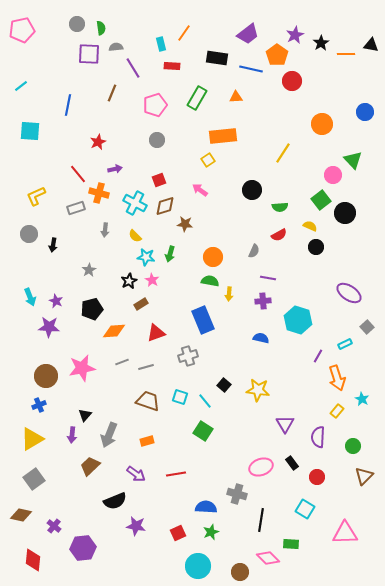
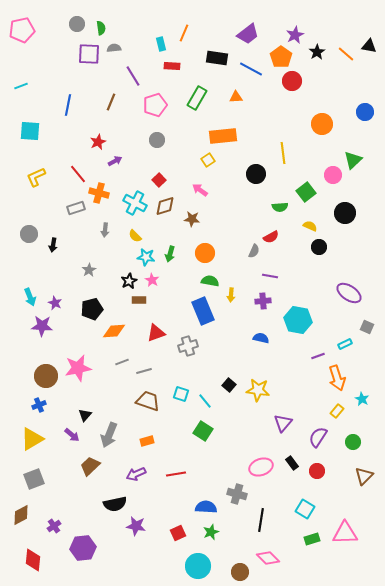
orange line at (184, 33): rotated 12 degrees counterclockwise
black star at (321, 43): moved 4 px left, 9 px down
black triangle at (371, 45): moved 2 px left, 1 px down
gray semicircle at (116, 47): moved 2 px left, 1 px down
orange line at (346, 54): rotated 42 degrees clockwise
orange pentagon at (277, 55): moved 4 px right, 2 px down
purple line at (133, 68): moved 8 px down
blue line at (251, 69): rotated 15 degrees clockwise
cyan line at (21, 86): rotated 16 degrees clockwise
brown line at (112, 93): moved 1 px left, 9 px down
yellow line at (283, 153): rotated 40 degrees counterclockwise
green triangle at (353, 160): rotated 30 degrees clockwise
purple arrow at (115, 169): moved 8 px up; rotated 16 degrees counterclockwise
red square at (159, 180): rotated 24 degrees counterclockwise
black circle at (252, 190): moved 4 px right, 16 px up
yellow L-shape at (36, 196): moved 19 px up
green square at (321, 200): moved 15 px left, 8 px up
brown star at (185, 224): moved 7 px right, 5 px up
red semicircle at (279, 235): moved 8 px left, 2 px down
black circle at (316, 247): moved 3 px right
orange circle at (213, 257): moved 8 px left, 4 px up
purple line at (268, 278): moved 2 px right, 2 px up
yellow arrow at (229, 294): moved 2 px right, 1 px down
purple star at (56, 301): moved 1 px left, 2 px down
brown rectangle at (141, 304): moved 2 px left, 4 px up; rotated 32 degrees clockwise
blue rectangle at (203, 320): moved 9 px up
cyan hexagon at (298, 320): rotated 8 degrees counterclockwise
purple star at (49, 327): moved 7 px left, 1 px up
gray square at (367, 327): rotated 24 degrees counterclockwise
gray cross at (188, 356): moved 10 px up
purple line at (318, 356): rotated 40 degrees clockwise
gray line at (146, 367): moved 2 px left, 4 px down
pink star at (82, 368): moved 4 px left
black square at (224, 385): moved 5 px right
cyan square at (180, 397): moved 1 px right, 3 px up
purple triangle at (285, 424): moved 2 px left, 1 px up; rotated 12 degrees clockwise
purple arrow at (72, 435): rotated 56 degrees counterclockwise
purple semicircle at (318, 437): rotated 30 degrees clockwise
green circle at (353, 446): moved 4 px up
purple arrow at (136, 474): rotated 120 degrees clockwise
red circle at (317, 477): moved 6 px up
gray square at (34, 479): rotated 15 degrees clockwise
black semicircle at (115, 501): moved 3 px down; rotated 10 degrees clockwise
brown diamond at (21, 515): rotated 40 degrees counterclockwise
purple cross at (54, 526): rotated 16 degrees clockwise
green rectangle at (291, 544): moved 21 px right, 5 px up; rotated 21 degrees counterclockwise
